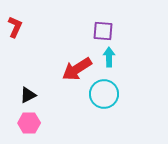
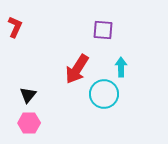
purple square: moved 1 px up
cyan arrow: moved 12 px right, 10 px down
red arrow: rotated 24 degrees counterclockwise
black triangle: rotated 24 degrees counterclockwise
